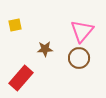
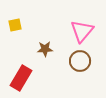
brown circle: moved 1 px right, 3 px down
red rectangle: rotated 10 degrees counterclockwise
